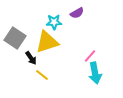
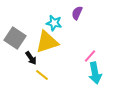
purple semicircle: rotated 144 degrees clockwise
cyan star: moved 1 px down; rotated 14 degrees clockwise
